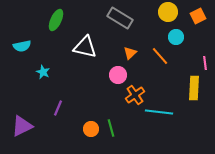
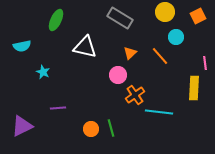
yellow circle: moved 3 px left
purple line: rotated 63 degrees clockwise
